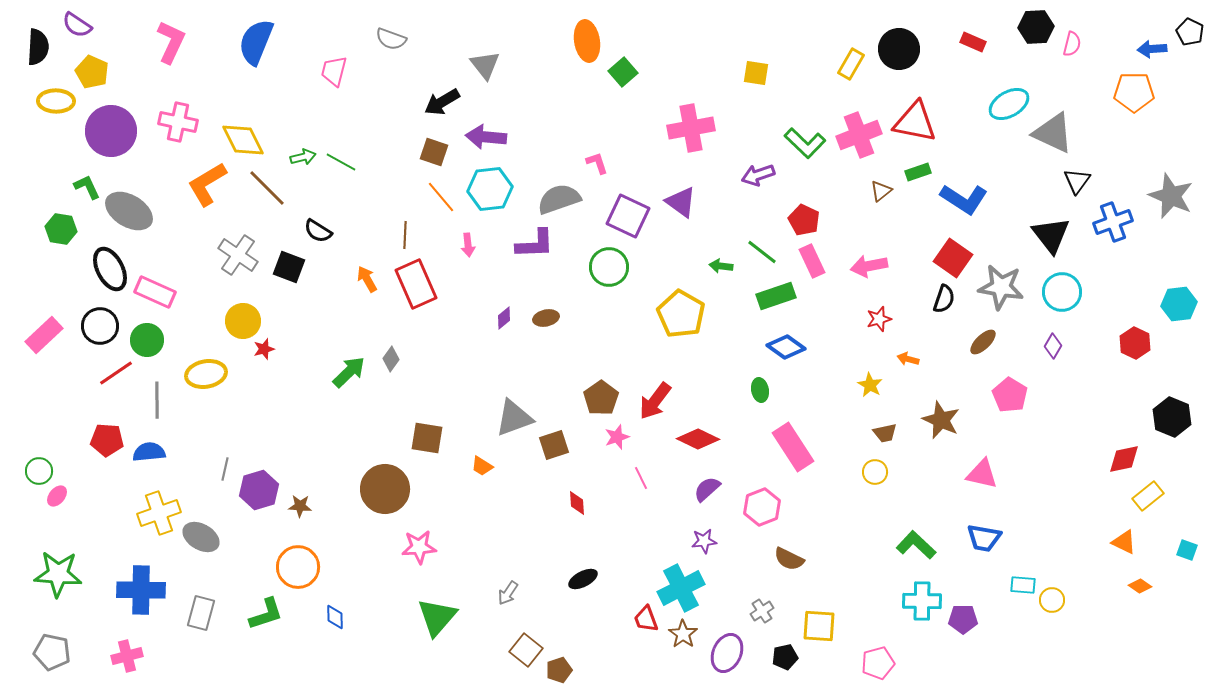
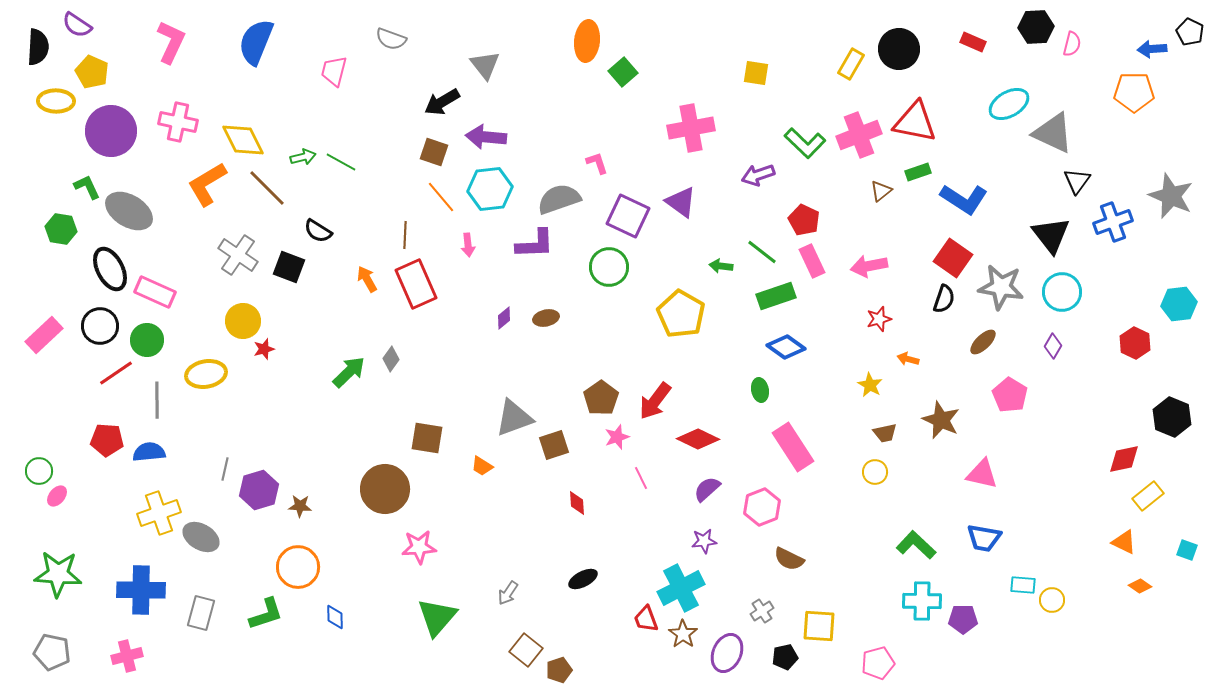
orange ellipse at (587, 41): rotated 15 degrees clockwise
